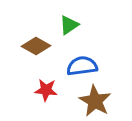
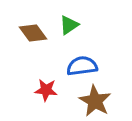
brown diamond: moved 3 px left, 13 px up; rotated 24 degrees clockwise
